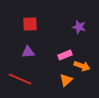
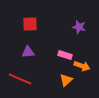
pink rectangle: rotated 40 degrees clockwise
